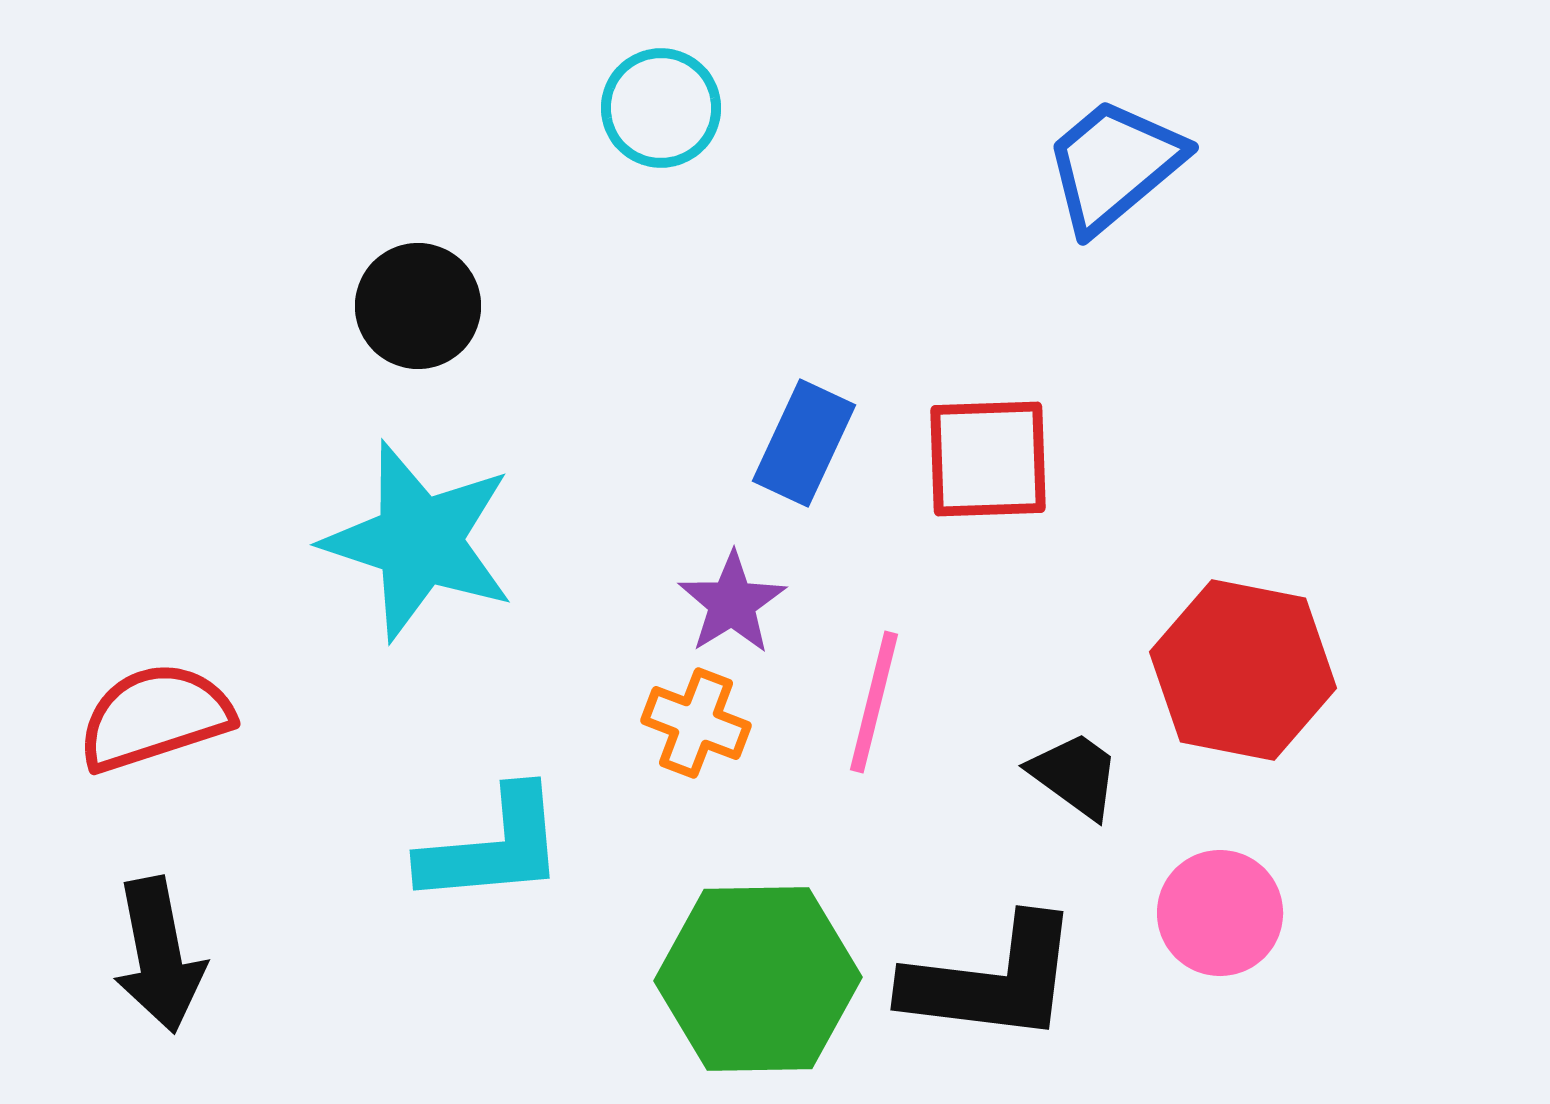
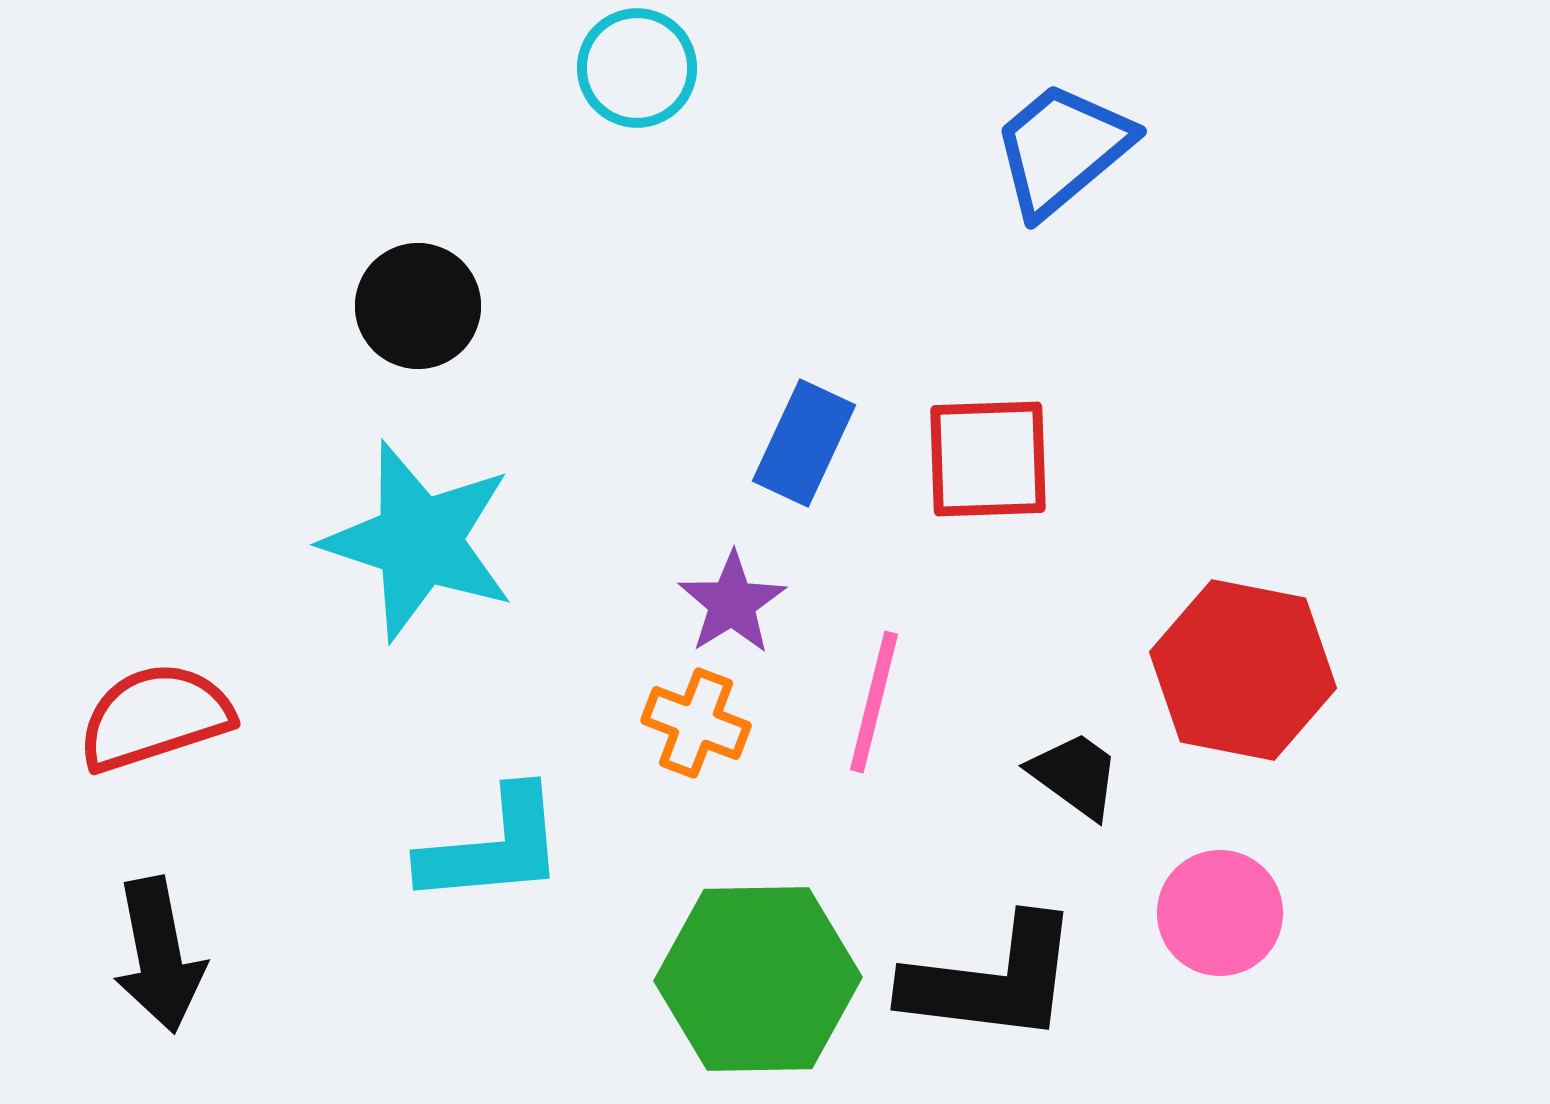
cyan circle: moved 24 px left, 40 px up
blue trapezoid: moved 52 px left, 16 px up
